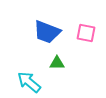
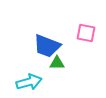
blue trapezoid: moved 14 px down
cyan arrow: rotated 125 degrees clockwise
